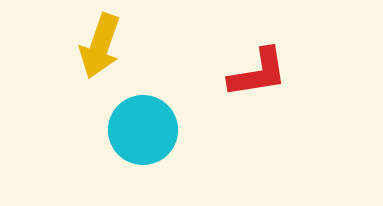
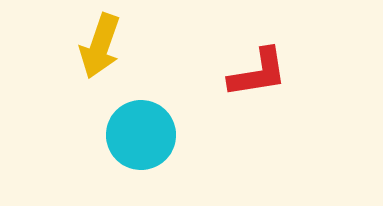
cyan circle: moved 2 px left, 5 px down
